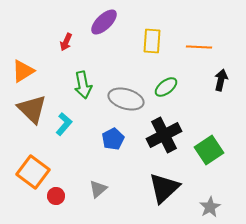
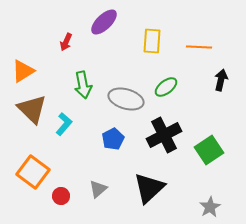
black triangle: moved 15 px left
red circle: moved 5 px right
